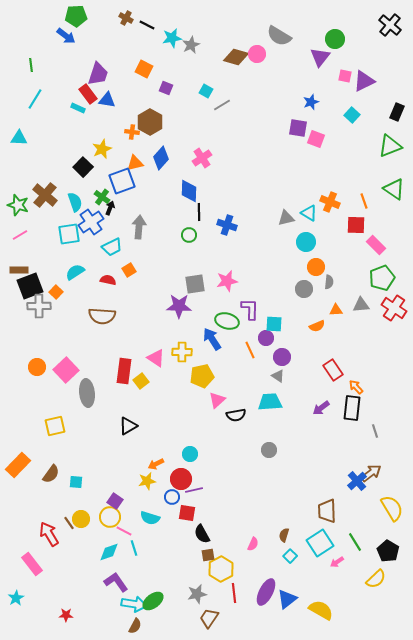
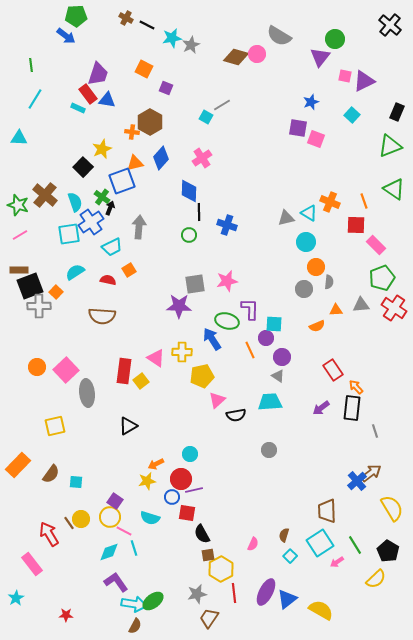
cyan square at (206, 91): moved 26 px down
green line at (355, 542): moved 3 px down
